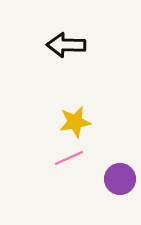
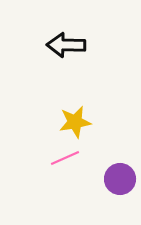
pink line: moved 4 px left
